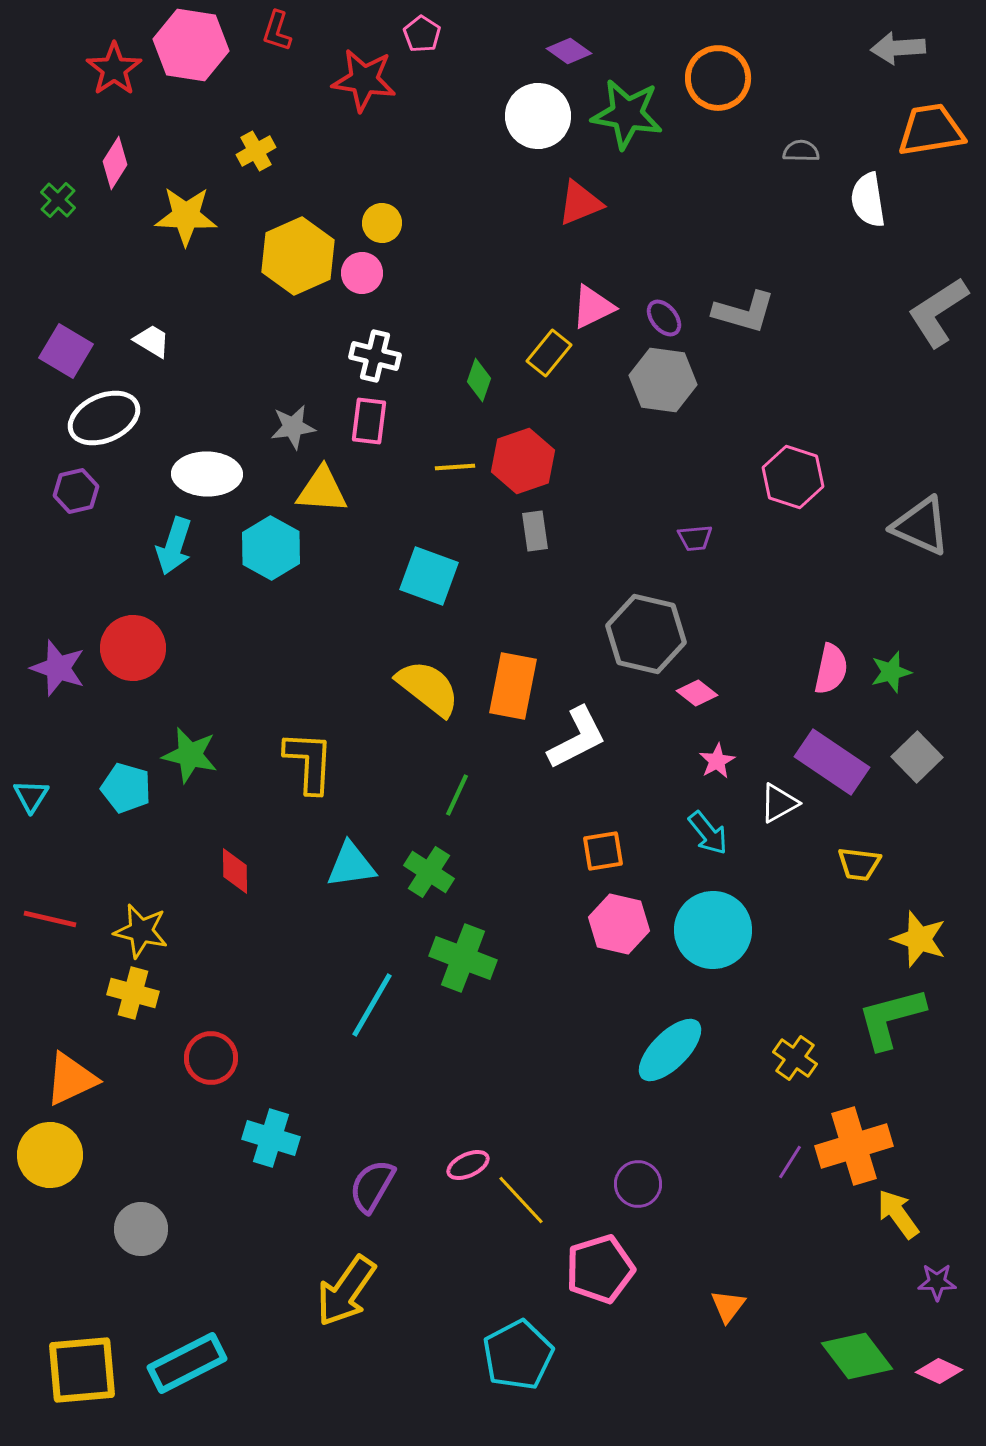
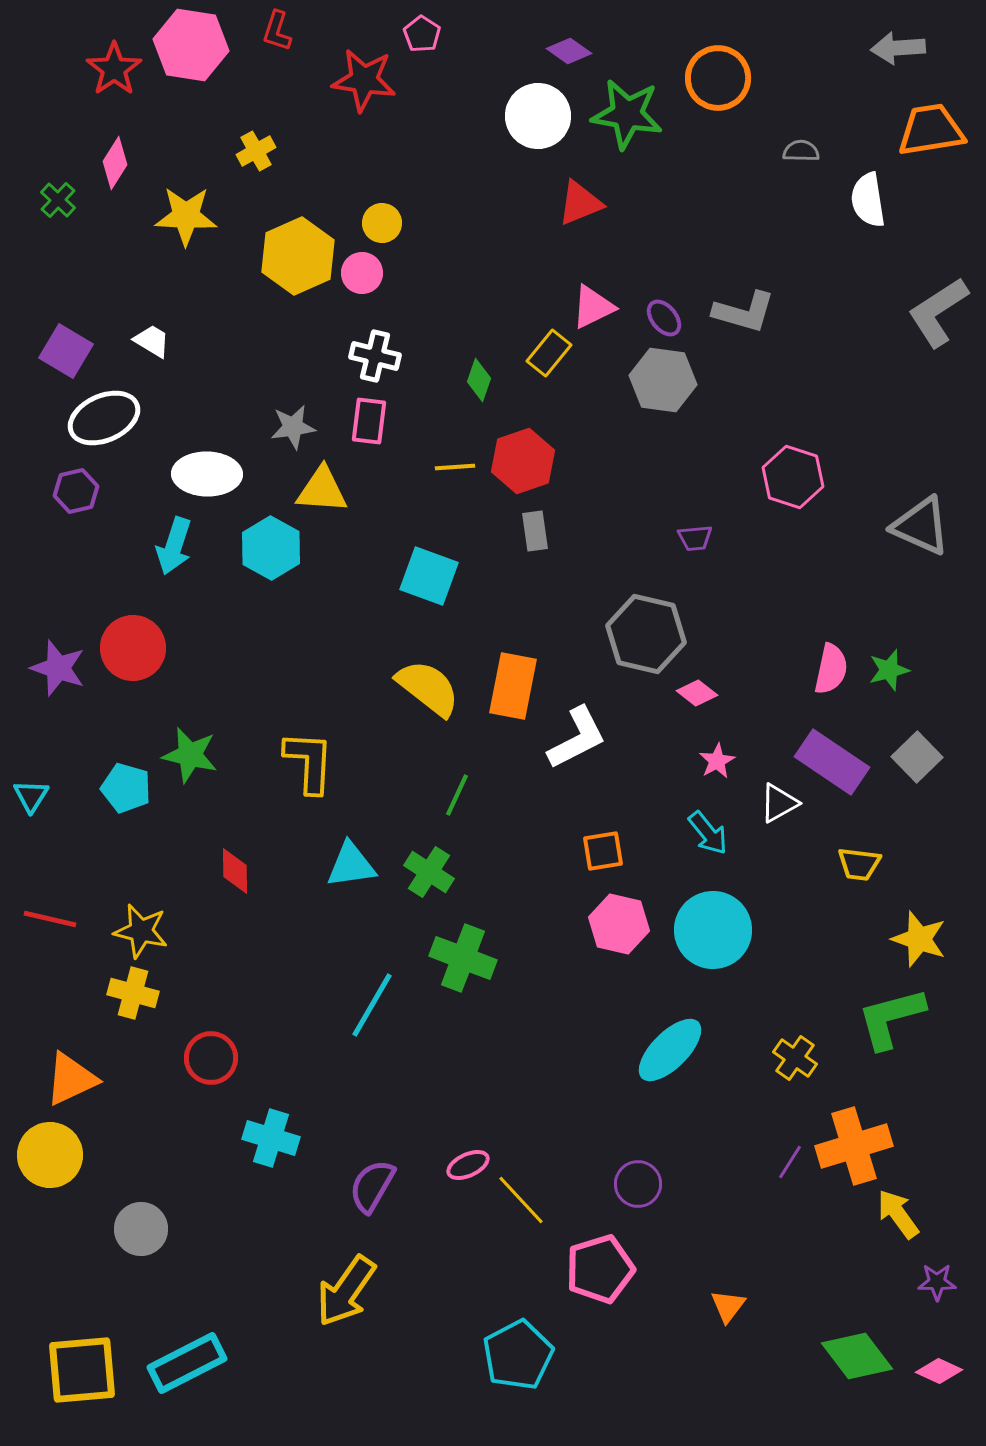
green star at (891, 672): moved 2 px left, 2 px up
